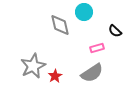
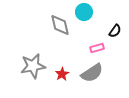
black semicircle: rotated 96 degrees counterclockwise
gray star: rotated 15 degrees clockwise
red star: moved 7 px right, 2 px up
